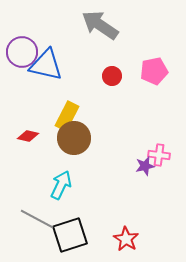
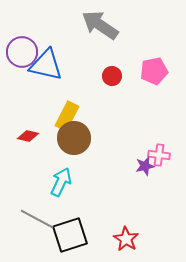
cyan arrow: moved 3 px up
